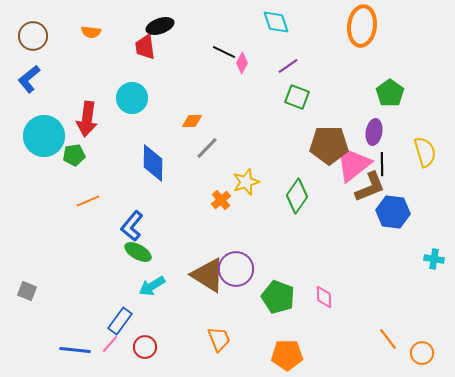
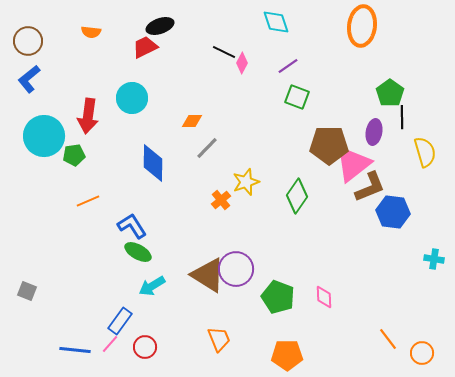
brown circle at (33, 36): moved 5 px left, 5 px down
red trapezoid at (145, 47): rotated 72 degrees clockwise
red arrow at (87, 119): moved 1 px right, 3 px up
black line at (382, 164): moved 20 px right, 47 px up
blue L-shape at (132, 226): rotated 108 degrees clockwise
